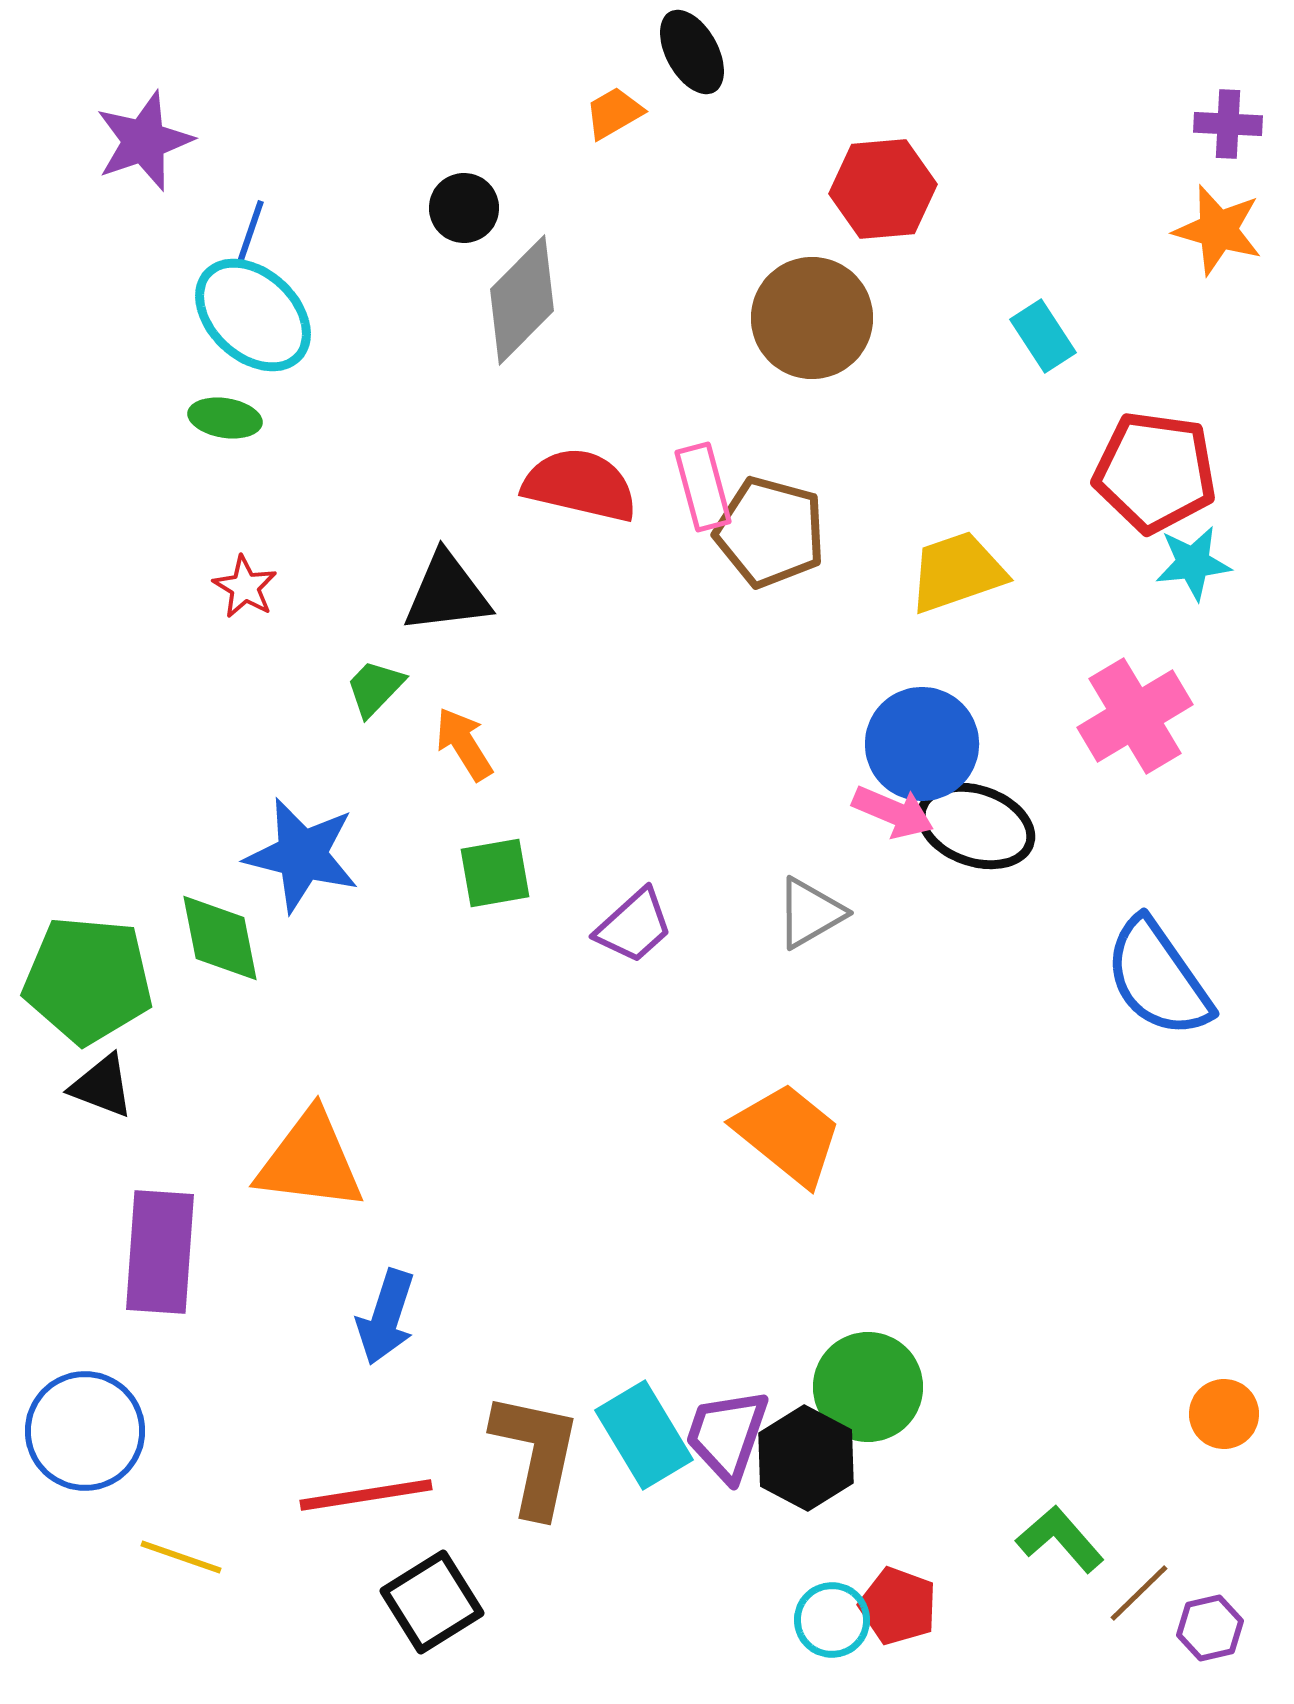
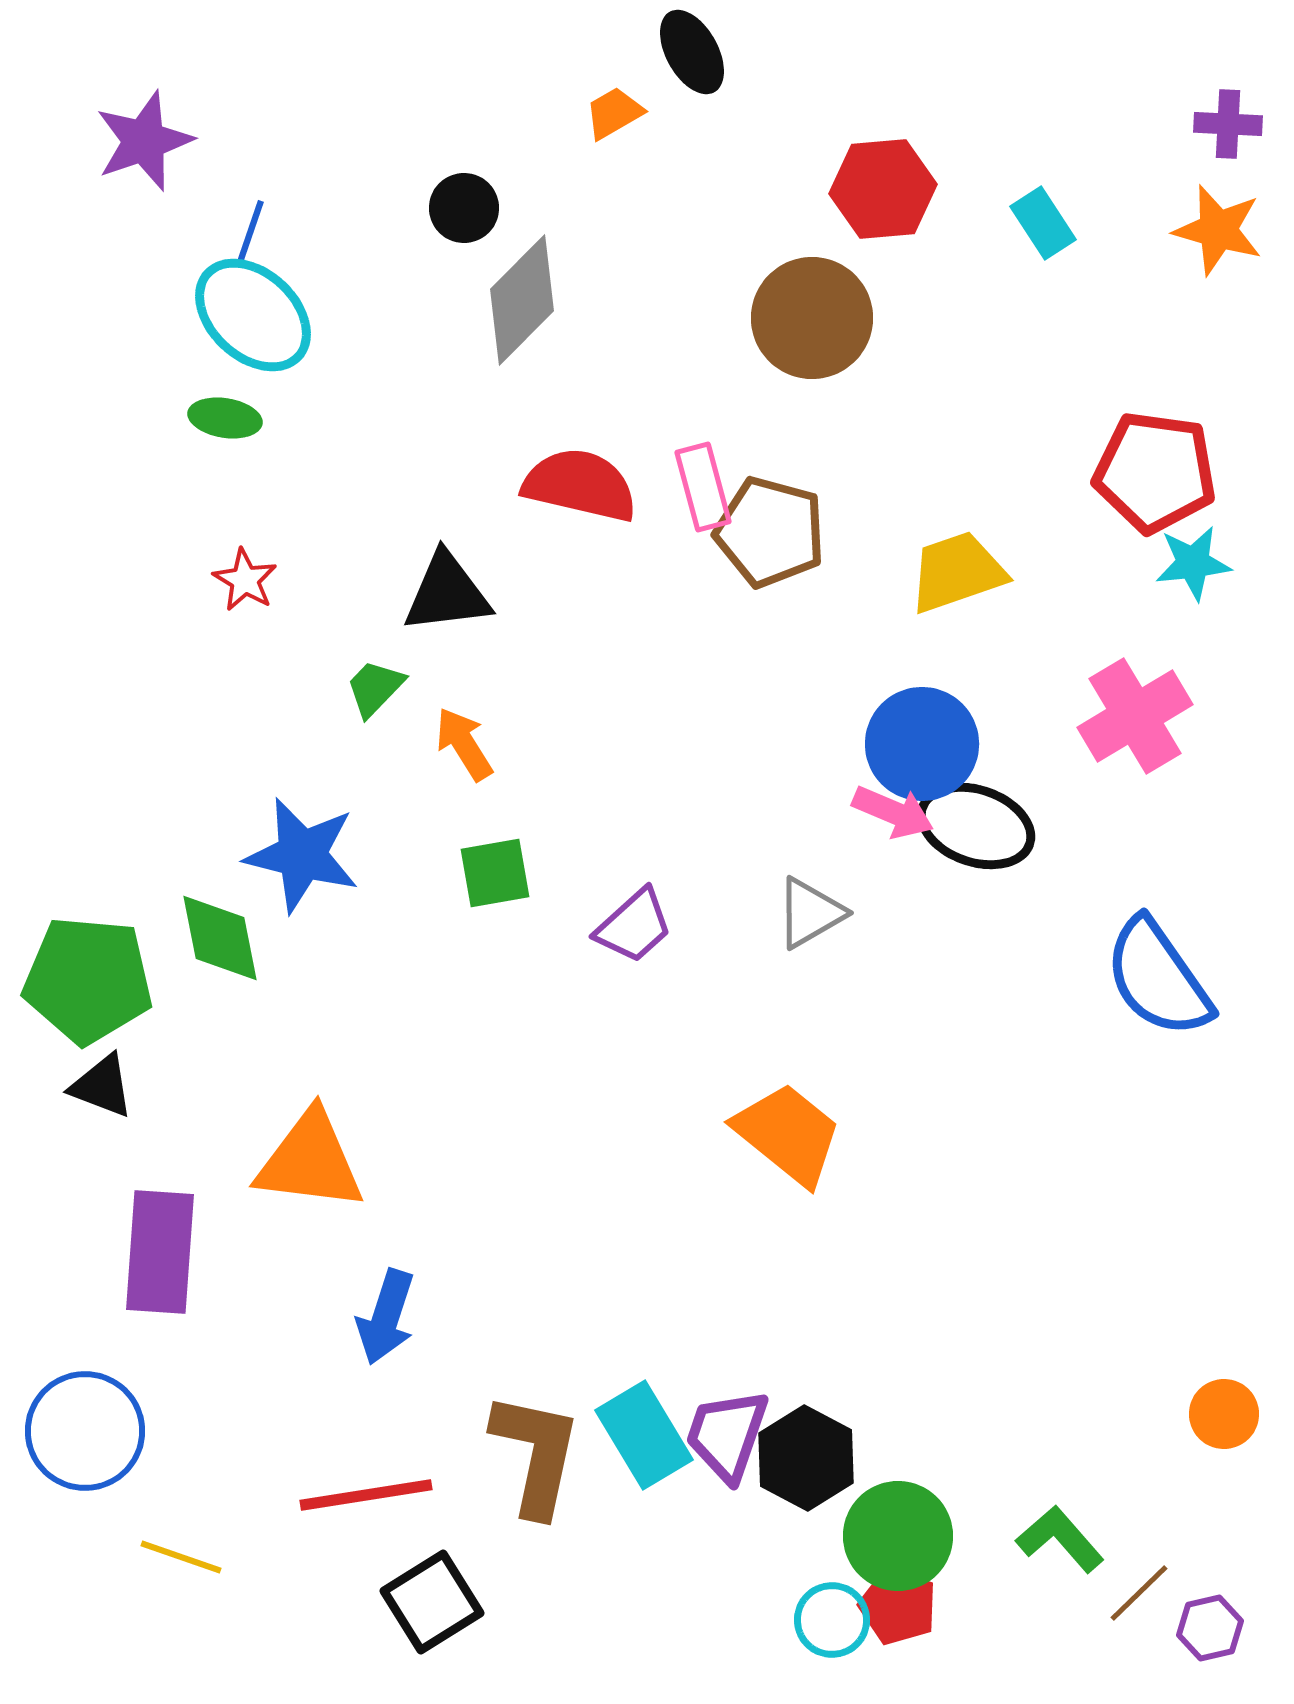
cyan rectangle at (1043, 336): moved 113 px up
red star at (245, 587): moved 7 px up
green circle at (868, 1387): moved 30 px right, 149 px down
